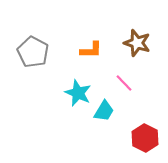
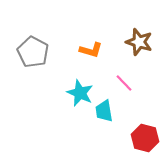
brown star: moved 2 px right, 1 px up
orange L-shape: rotated 15 degrees clockwise
cyan star: moved 2 px right
cyan trapezoid: rotated 140 degrees clockwise
red hexagon: rotated 12 degrees counterclockwise
